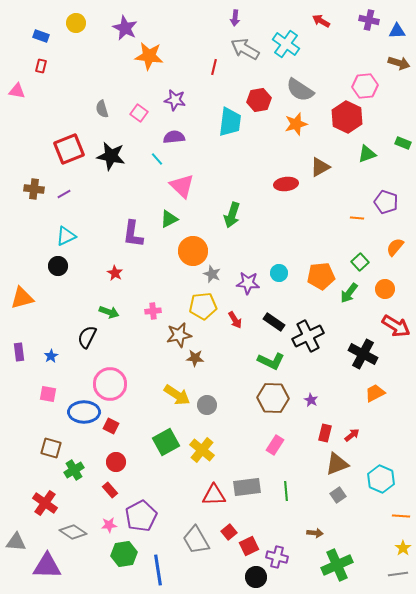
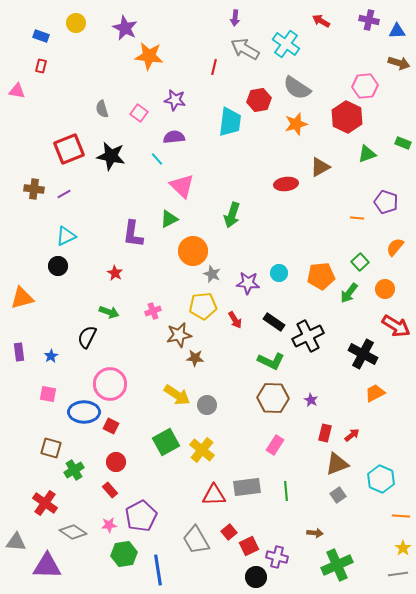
gray semicircle at (300, 90): moved 3 px left, 2 px up
pink cross at (153, 311): rotated 14 degrees counterclockwise
